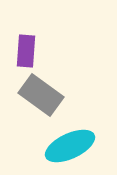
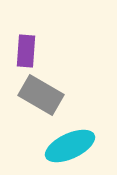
gray rectangle: rotated 6 degrees counterclockwise
